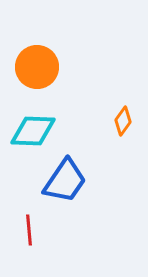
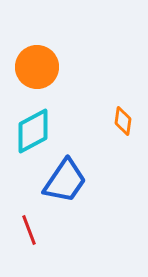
orange diamond: rotated 28 degrees counterclockwise
cyan diamond: rotated 30 degrees counterclockwise
red line: rotated 16 degrees counterclockwise
